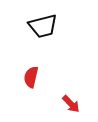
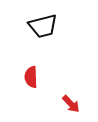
red semicircle: rotated 15 degrees counterclockwise
